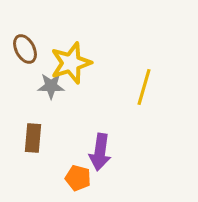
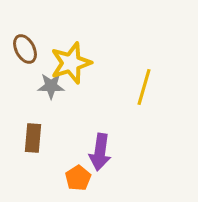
orange pentagon: rotated 25 degrees clockwise
